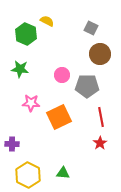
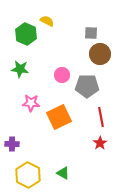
gray square: moved 5 px down; rotated 24 degrees counterclockwise
green triangle: rotated 24 degrees clockwise
